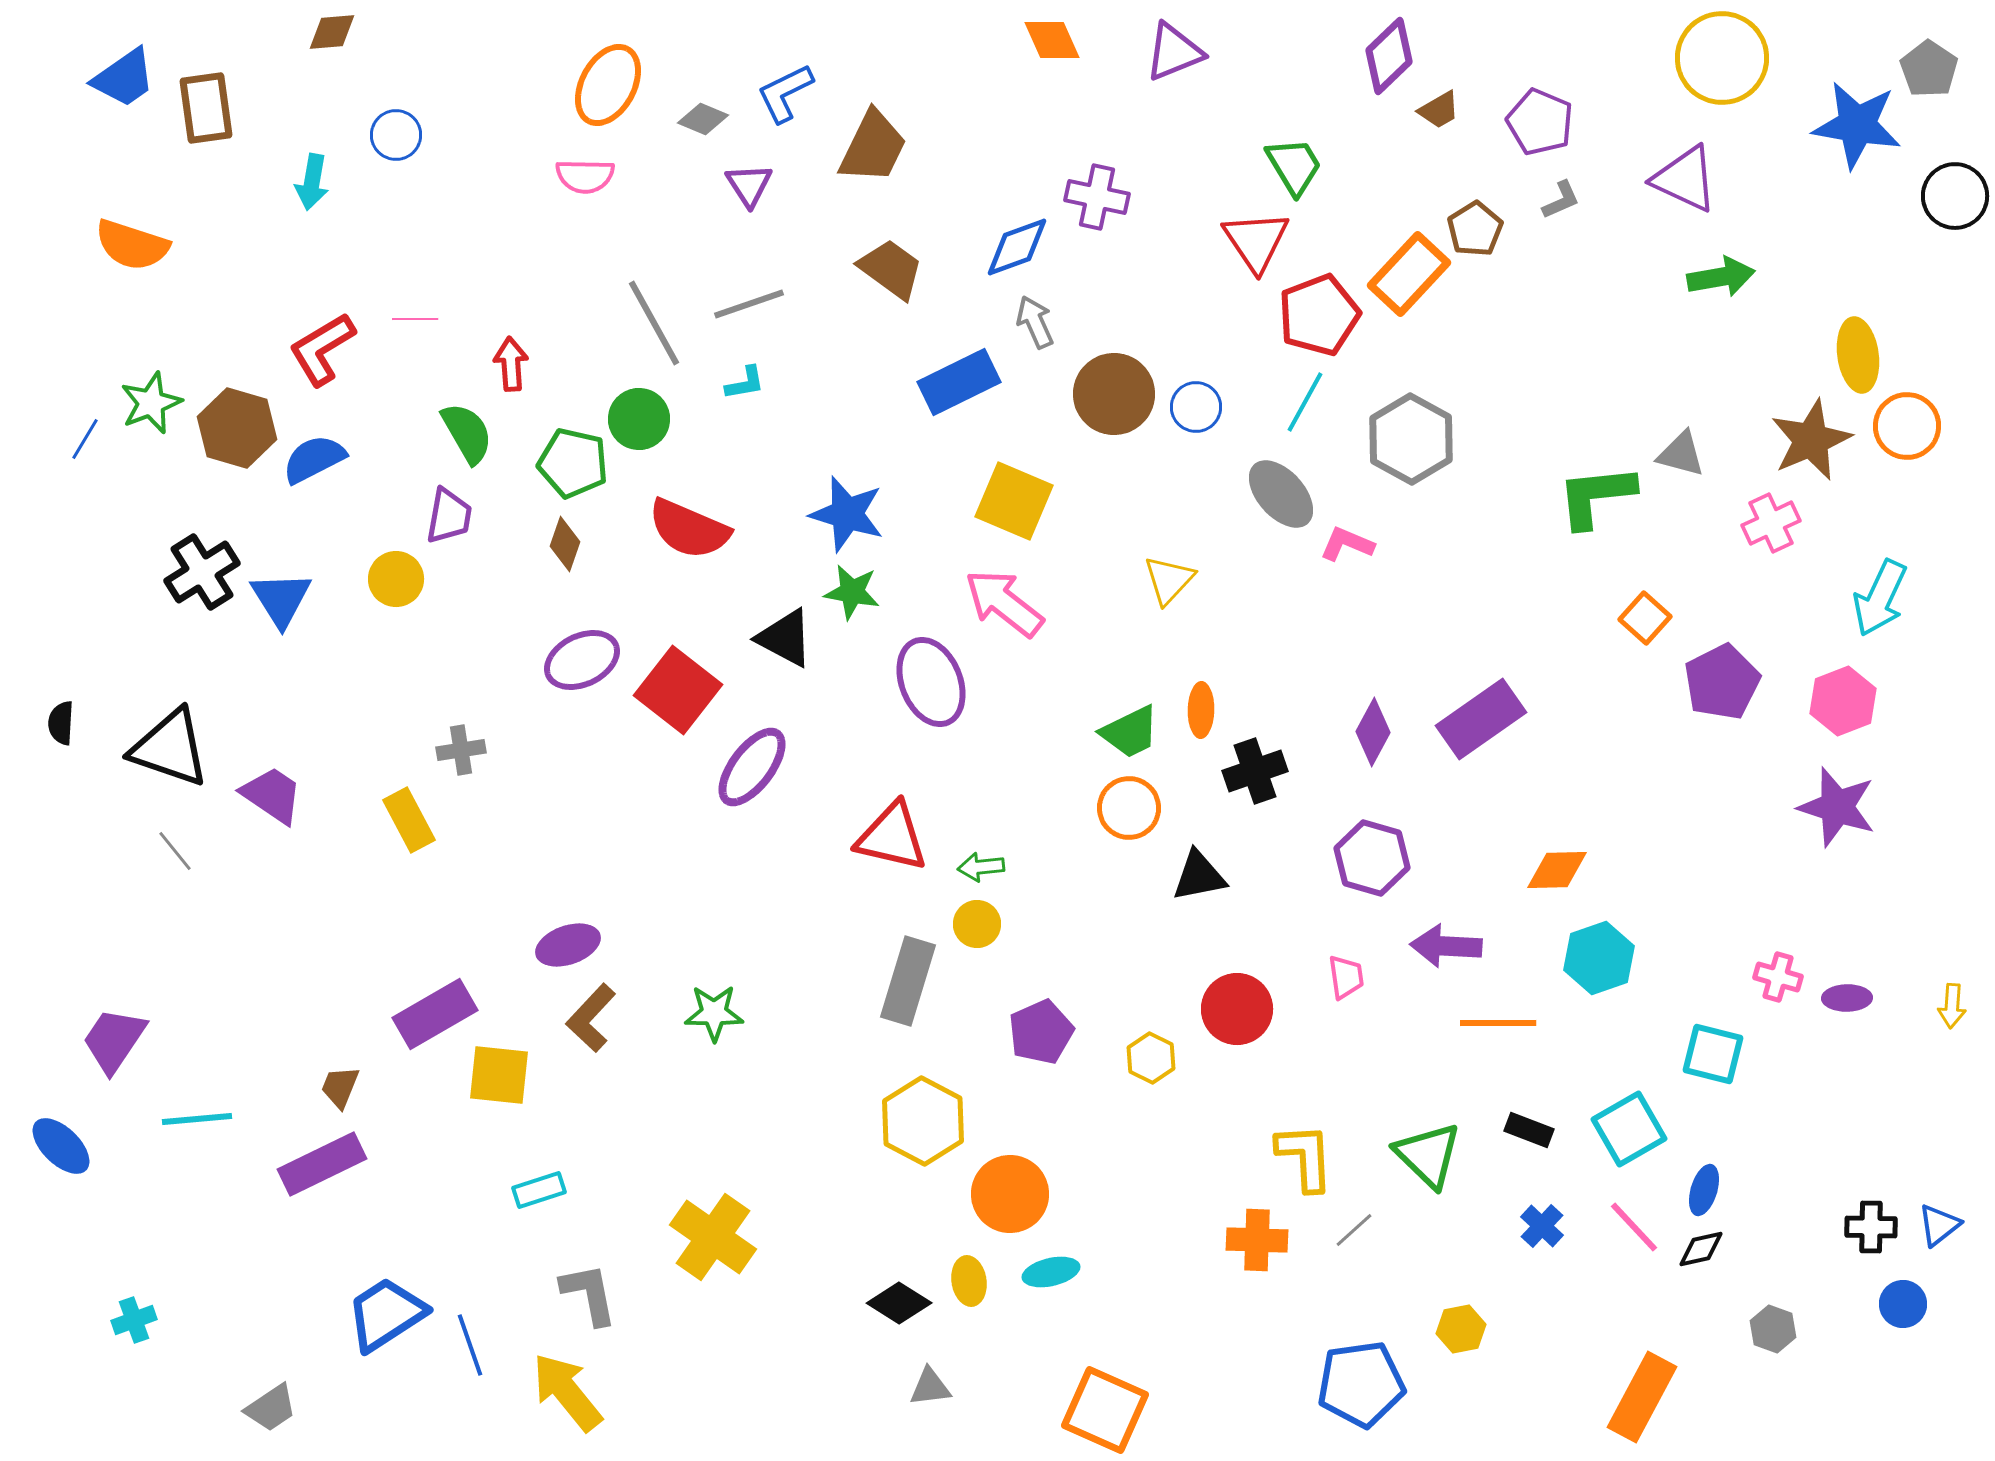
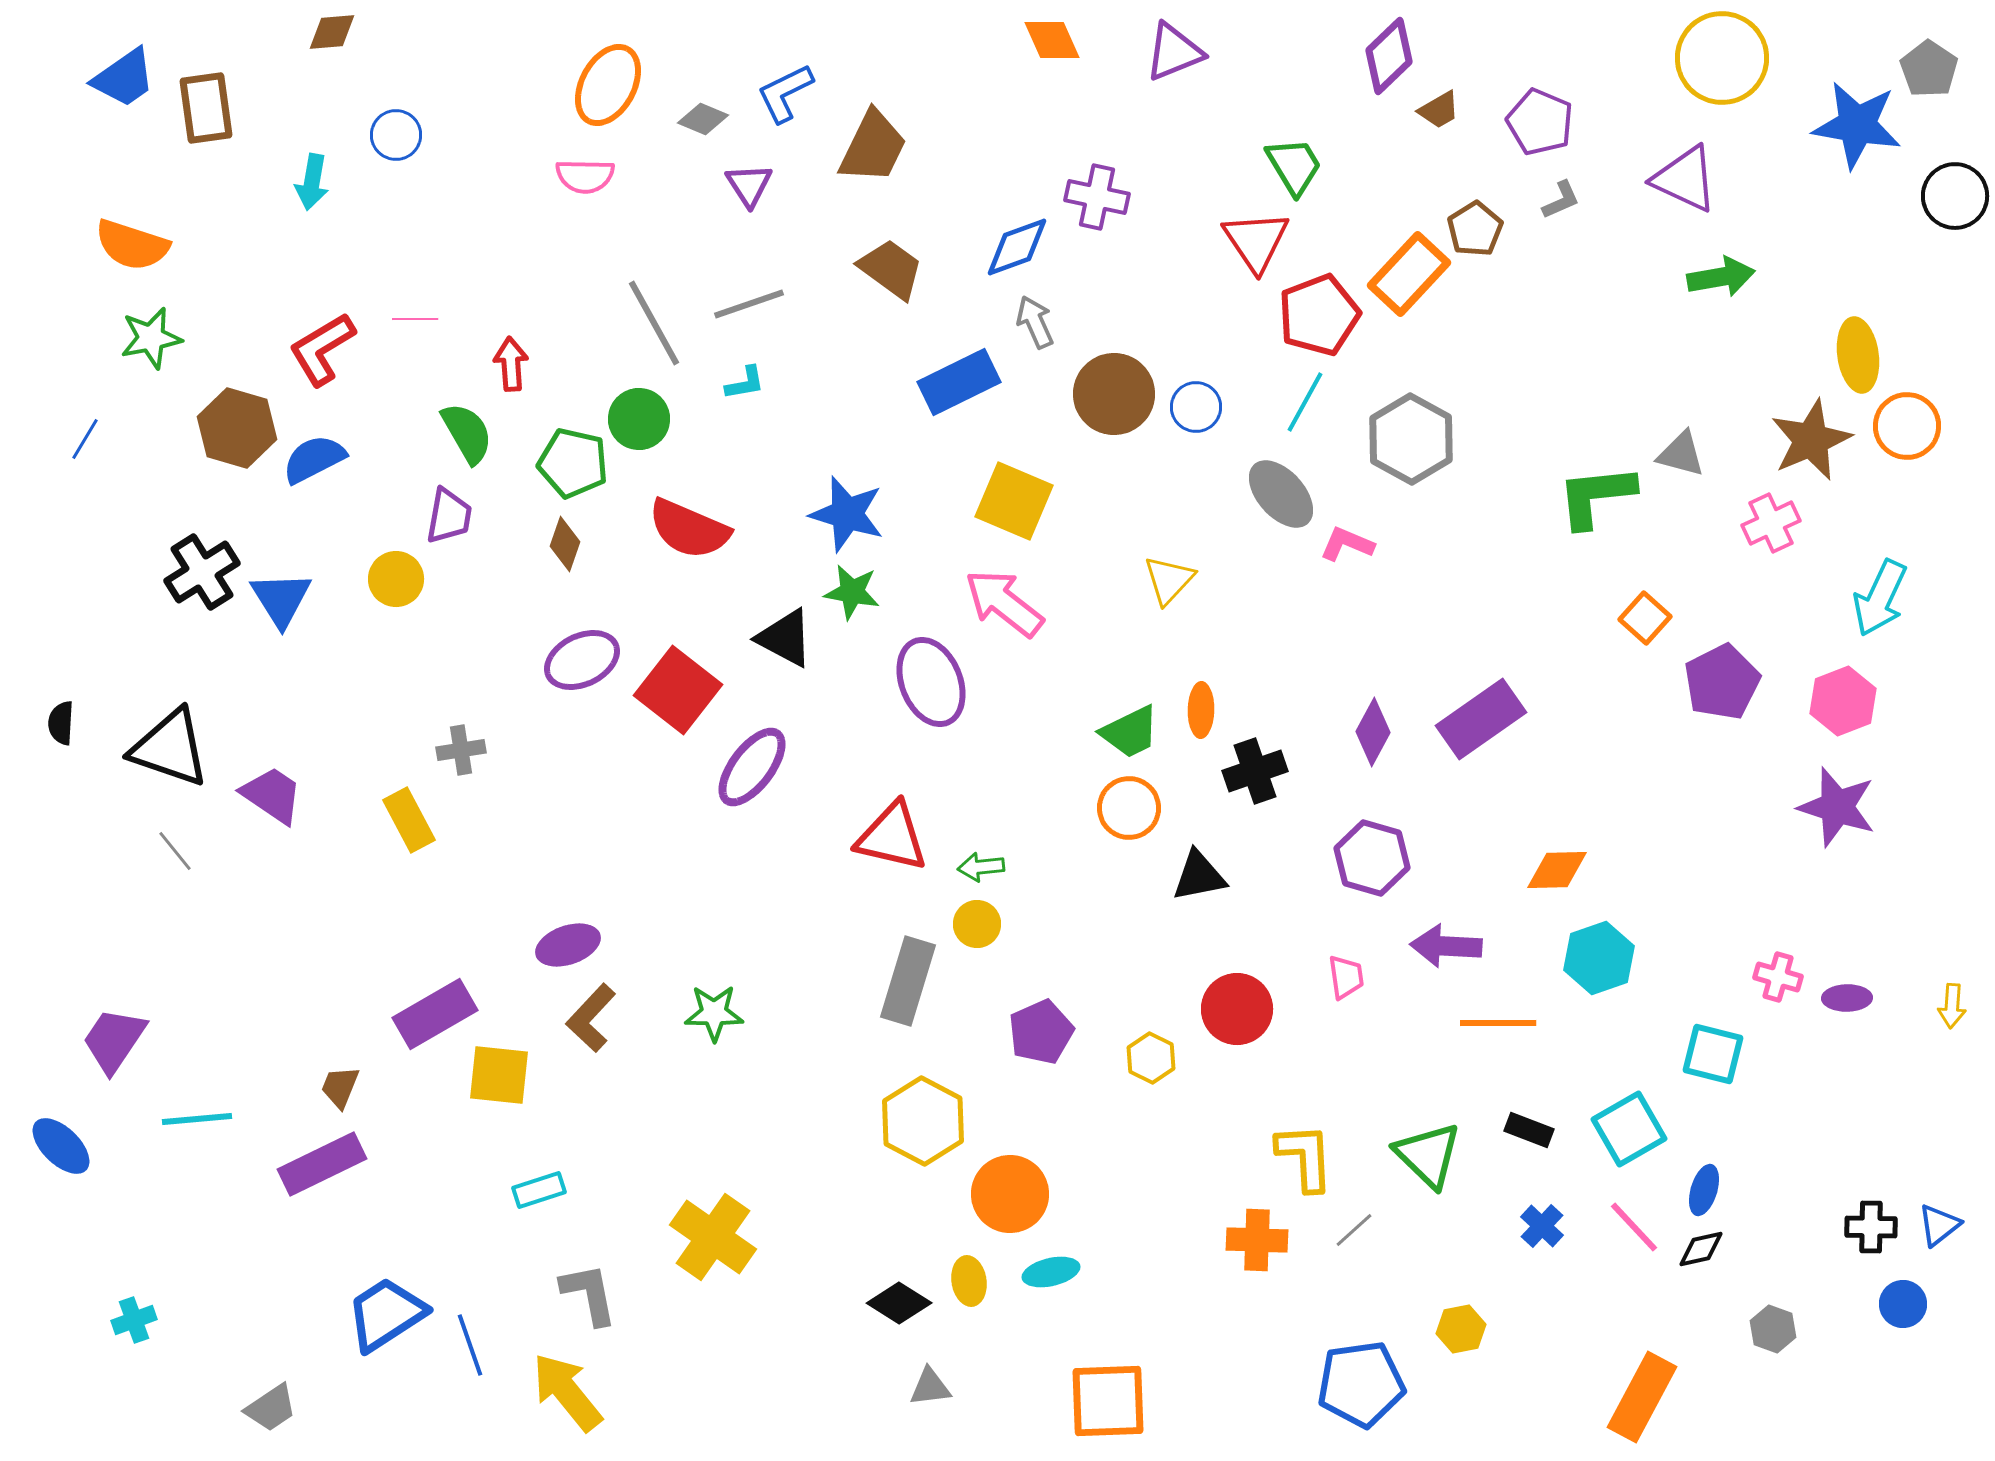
green star at (151, 403): moved 65 px up; rotated 10 degrees clockwise
orange square at (1105, 1410): moved 3 px right, 9 px up; rotated 26 degrees counterclockwise
